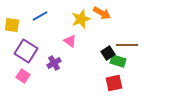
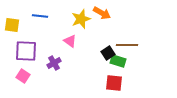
blue line: rotated 35 degrees clockwise
purple square: rotated 30 degrees counterclockwise
red square: rotated 18 degrees clockwise
